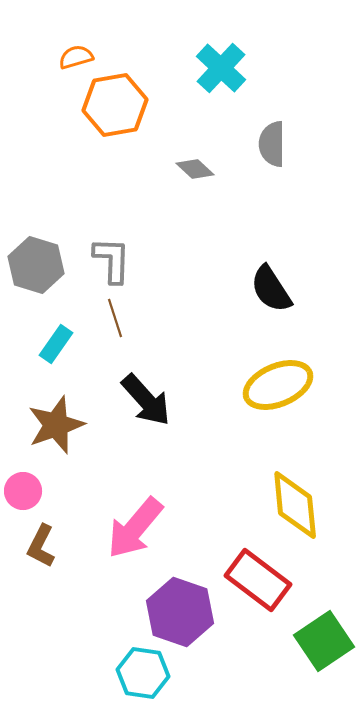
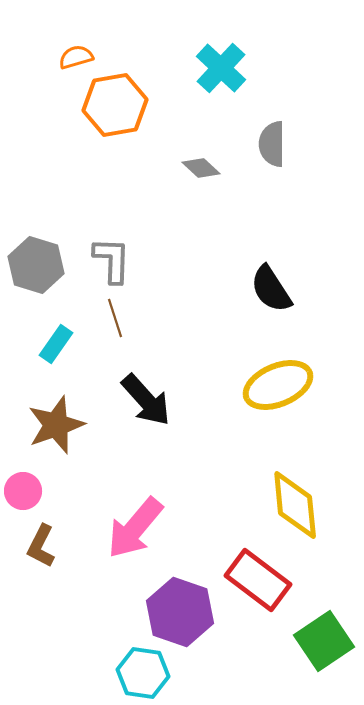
gray diamond: moved 6 px right, 1 px up
